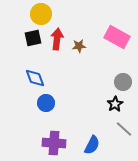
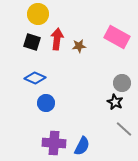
yellow circle: moved 3 px left
black square: moved 1 px left, 4 px down; rotated 30 degrees clockwise
blue diamond: rotated 45 degrees counterclockwise
gray circle: moved 1 px left, 1 px down
black star: moved 2 px up; rotated 14 degrees counterclockwise
blue semicircle: moved 10 px left, 1 px down
